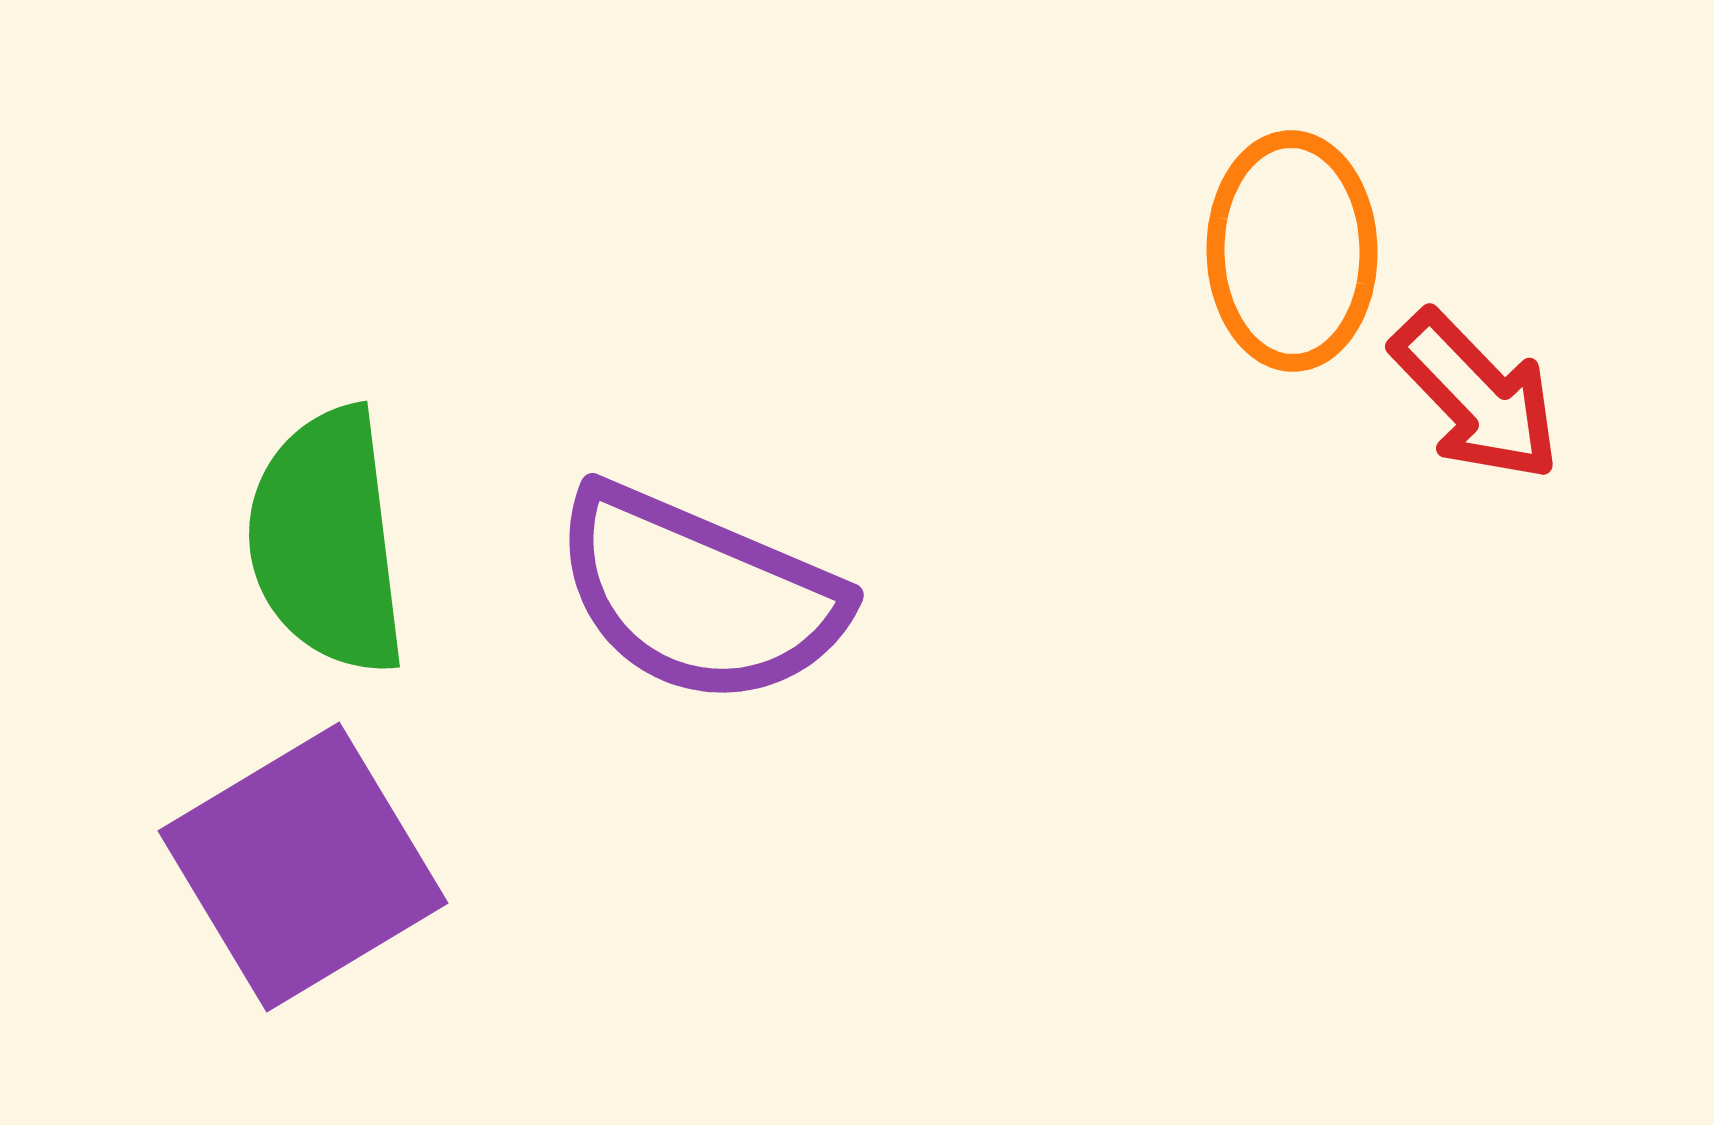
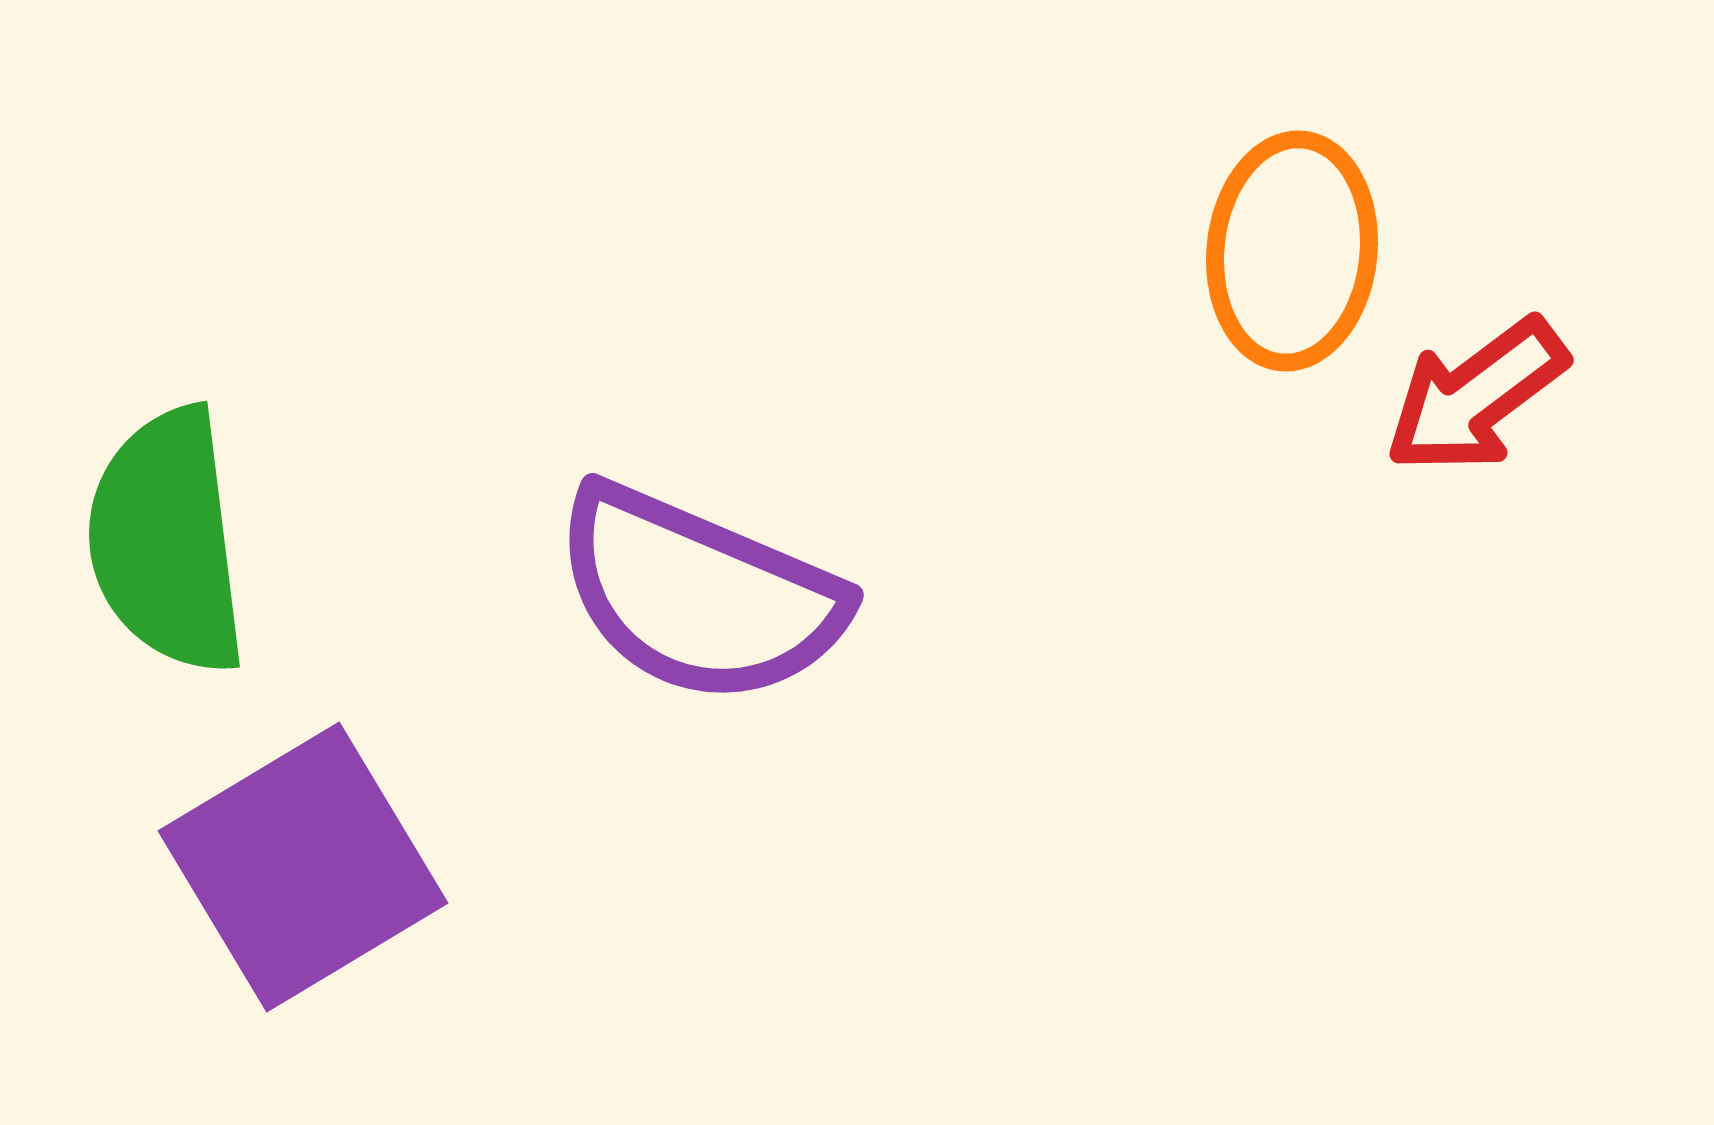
orange ellipse: rotated 7 degrees clockwise
red arrow: rotated 97 degrees clockwise
green semicircle: moved 160 px left
